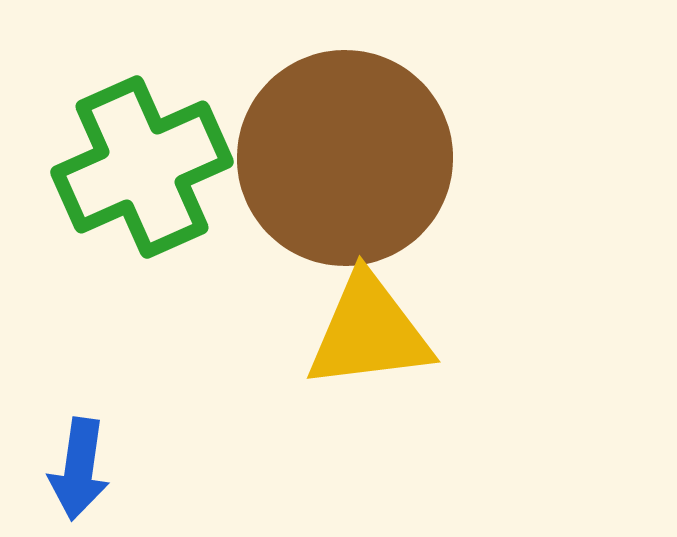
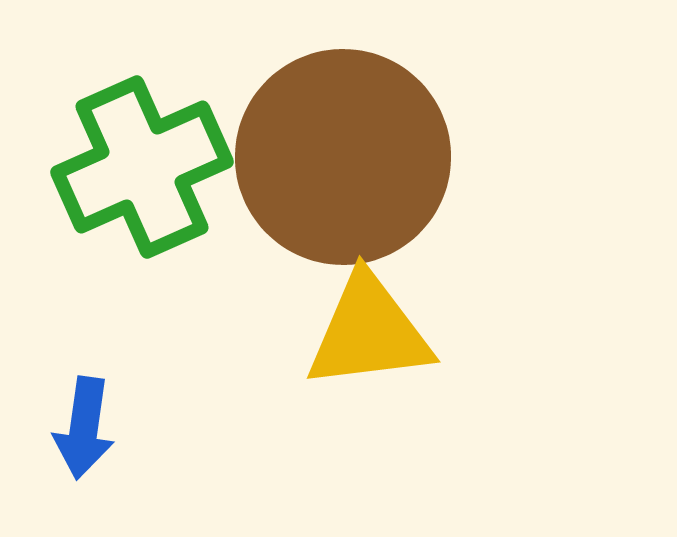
brown circle: moved 2 px left, 1 px up
blue arrow: moved 5 px right, 41 px up
